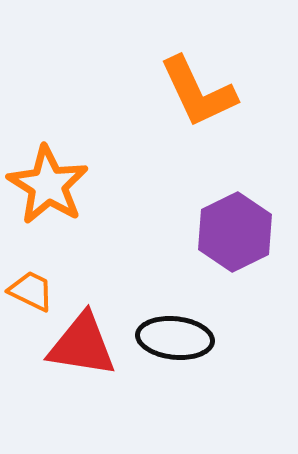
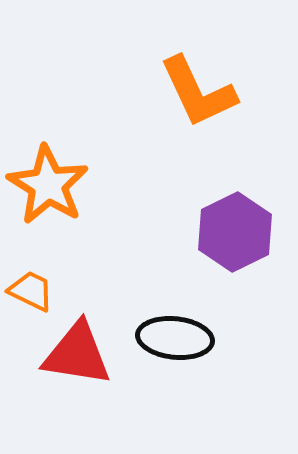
red triangle: moved 5 px left, 9 px down
